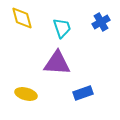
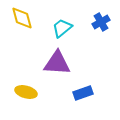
cyan trapezoid: rotated 110 degrees counterclockwise
yellow ellipse: moved 2 px up
